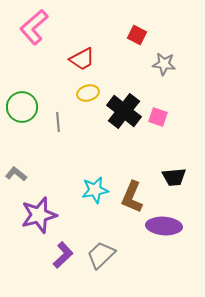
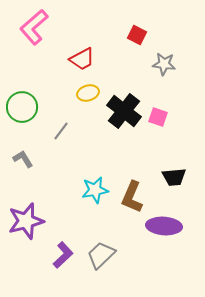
gray line: moved 3 px right, 9 px down; rotated 42 degrees clockwise
gray L-shape: moved 7 px right, 15 px up; rotated 20 degrees clockwise
purple star: moved 13 px left, 6 px down
